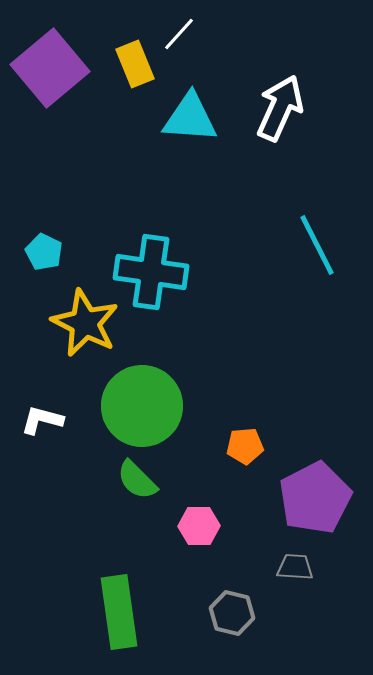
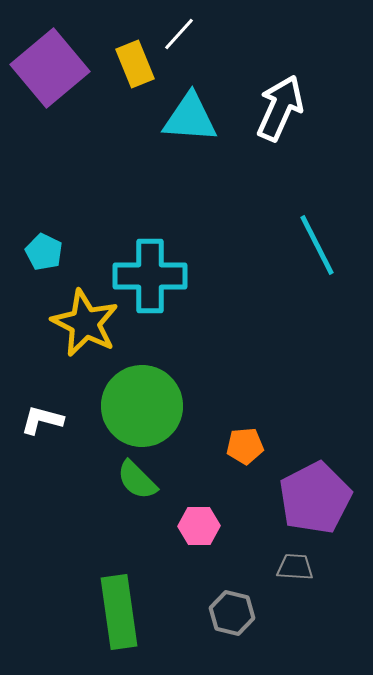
cyan cross: moved 1 px left, 4 px down; rotated 8 degrees counterclockwise
